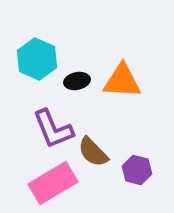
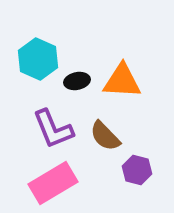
cyan hexagon: moved 1 px right
brown semicircle: moved 12 px right, 16 px up
